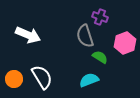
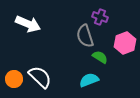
white arrow: moved 11 px up
white semicircle: moved 2 px left; rotated 15 degrees counterclockwise
